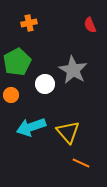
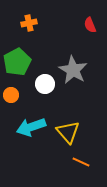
orange line: moved 1 px up
